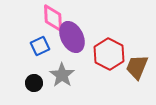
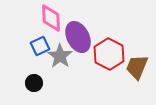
pink diamond: moved 2 px left
purple ellipse: moved 6 px right
gray star: moved 2 px left, 19 px up
